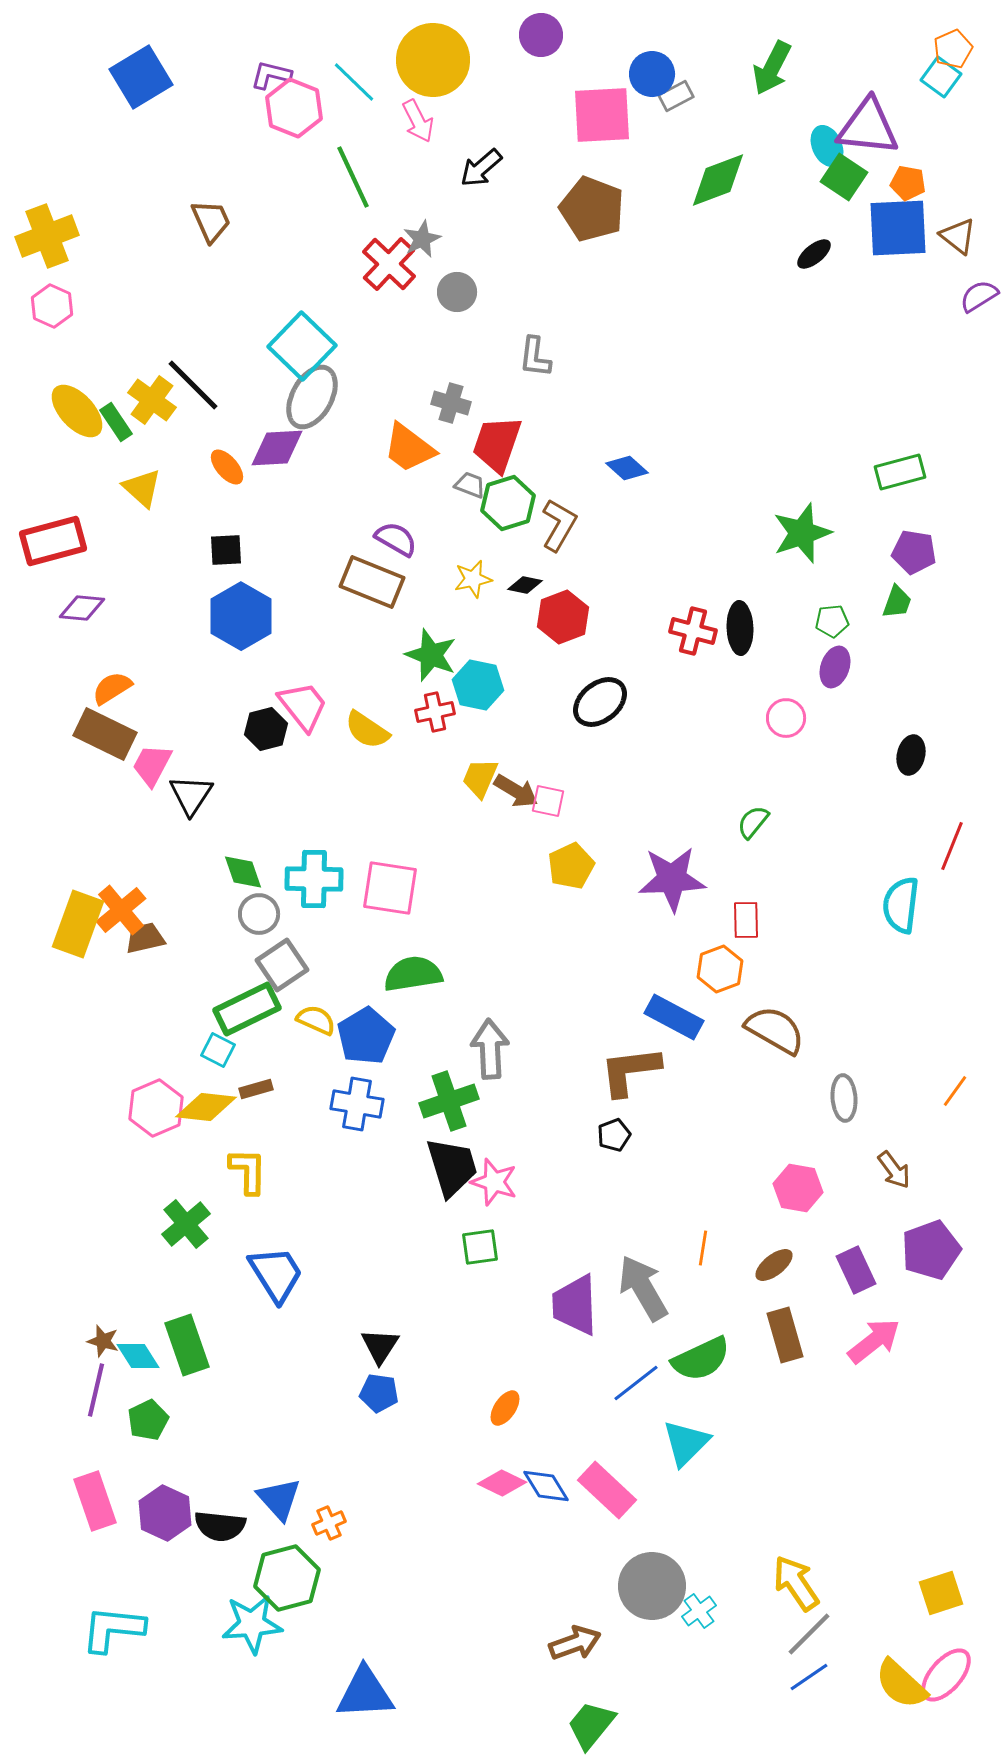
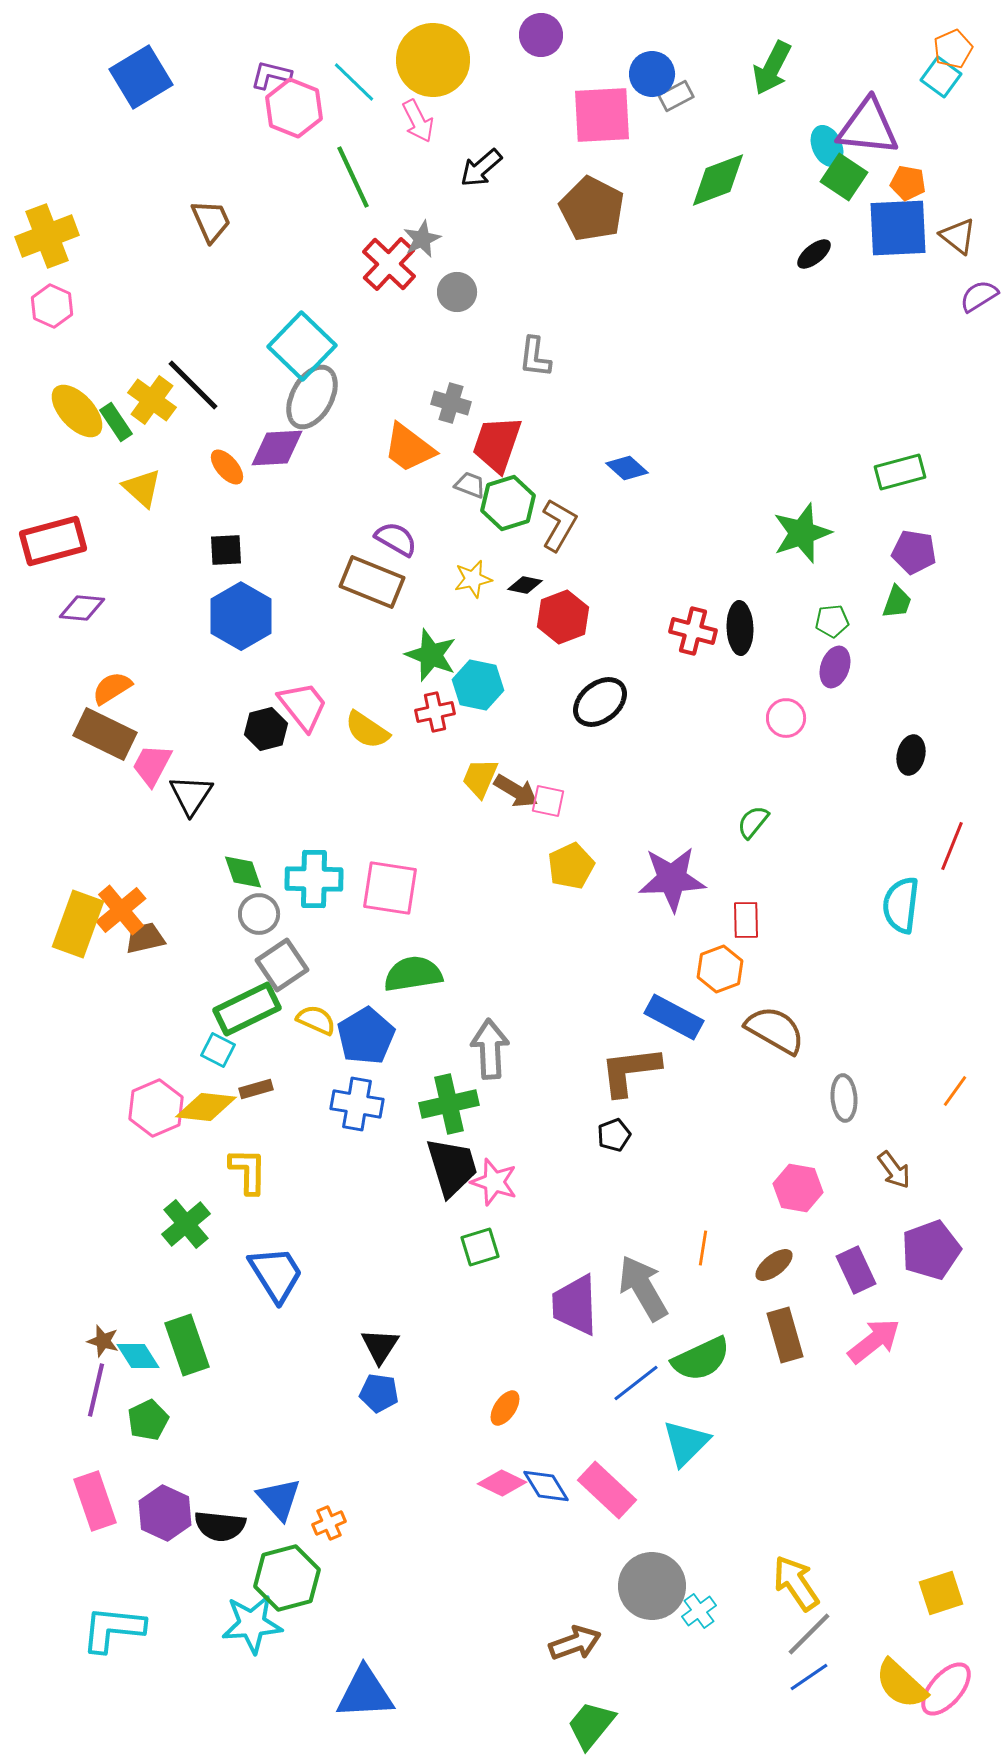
brown pentagon at (592, 209): rotated 6 degrees clockwise
green cross at (449, 1101): moved 3 px down; rotated 6 degrees clockwise
green square at (480, 1247): rotated 9 degrees counterclockwise
pink ellipse at (946, 1675): moved 14 px down
